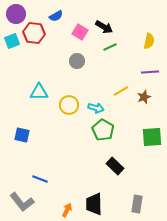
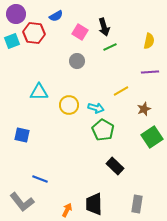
black arrow: rotated 42 degrees clockwise
brown star: moved 12 px down
green square: rotated 30 degrees counterclockwise
